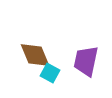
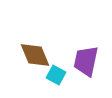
cyan square: moved 6 px right, 2 px down
